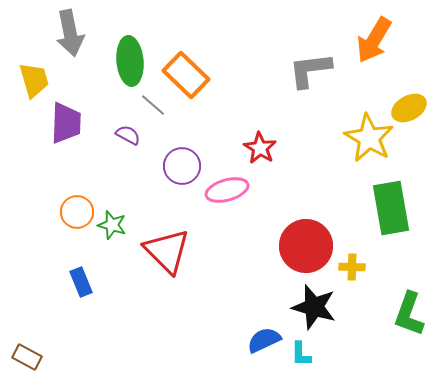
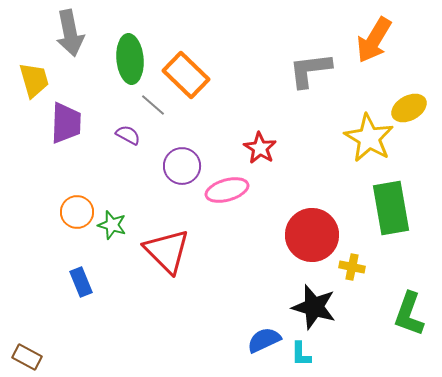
green ellipse: moved 2 px up
red circle: moved 6 px right, 11 px up
yellow cross: rotated 10 degrees clockwise
